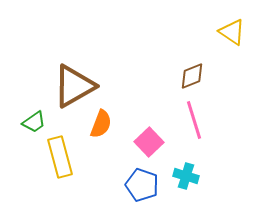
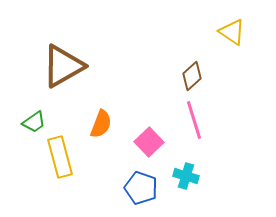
brown diamond: rotated 20 degrees counterclockwise
brown triangle: moved 11 px left, 20 px up
blue pentagon: moved 1 px left, 3 px down
